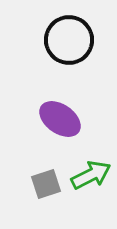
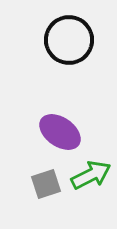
purple ellipse: moved 13 px down
